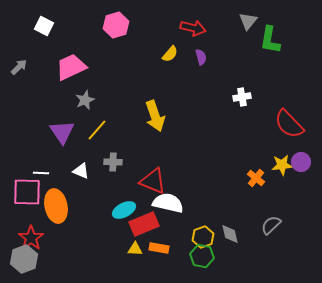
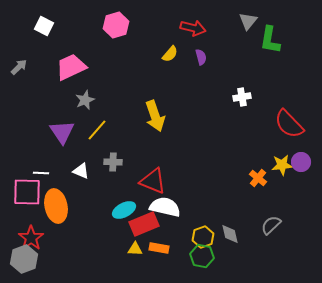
orange cross: moved 2 px right
white semicircle: moved 3 px left, 4 px down
